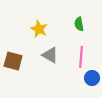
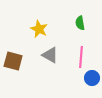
green semicircle: moved 1 px right, 1 px up
